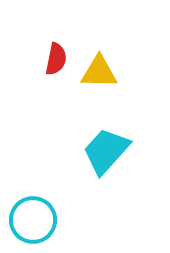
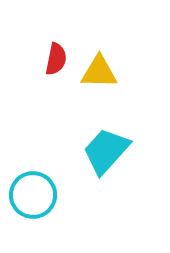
cyan circle: moved 25 px up
